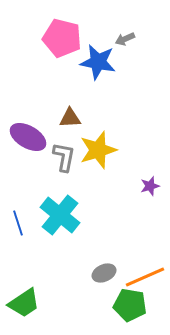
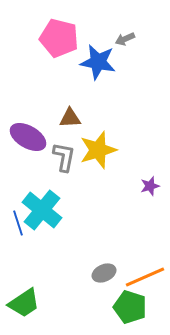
pink pentagon: moved 3 px left
cyan cross: moved 18 px left, 5 px up
green pentagon: moved 2 px down; rotated 8 degrees clockwise
